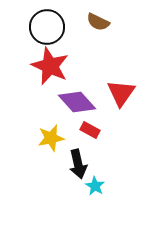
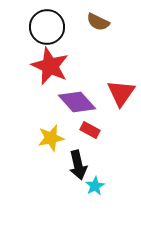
black arrow: moved 1 px down
cyan star: rotated 12 degrees clockwise
